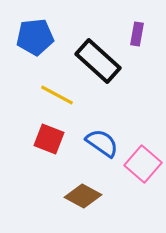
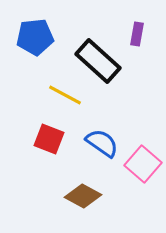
yellow line: moved 8 px right
